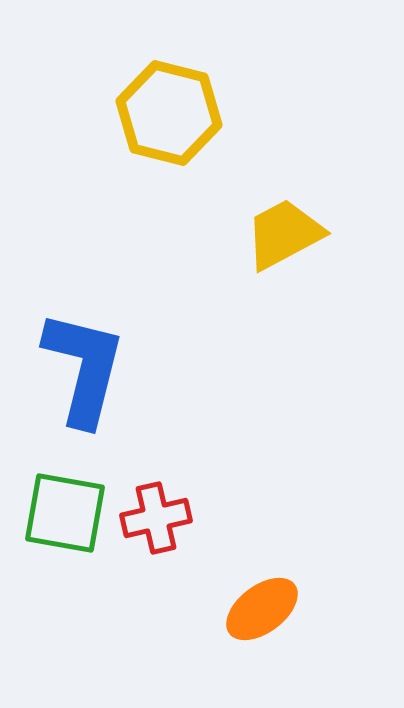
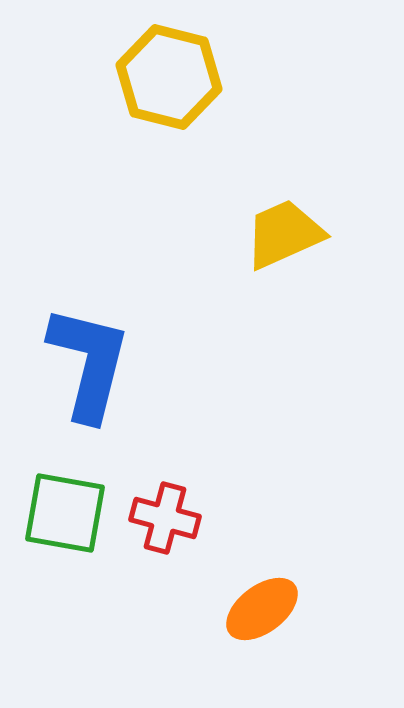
yellow hexagon: moved 36 px up
yellow trapezoid: rotated 4 degrees clockwise
blue L-shape: moved 5 px right, 5 px up
red cross: moved 9 px right; rotated 28 degrees clockwise
